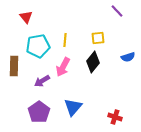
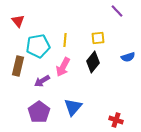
red triangle: moved 8 px left, 4 px down
brown rectangle: moved 4 px right; rotated 12 degrees clockwise
red cross: moved 1 px right, 3 px down
